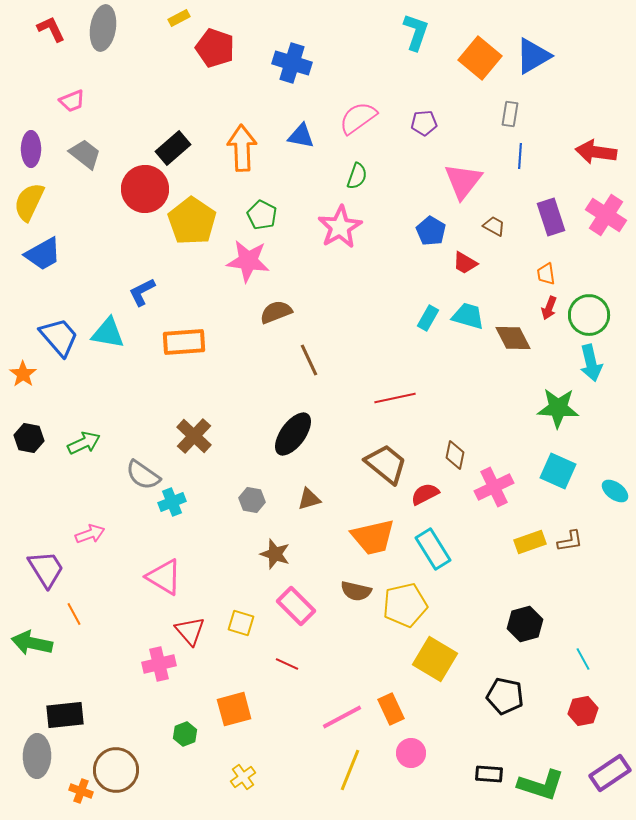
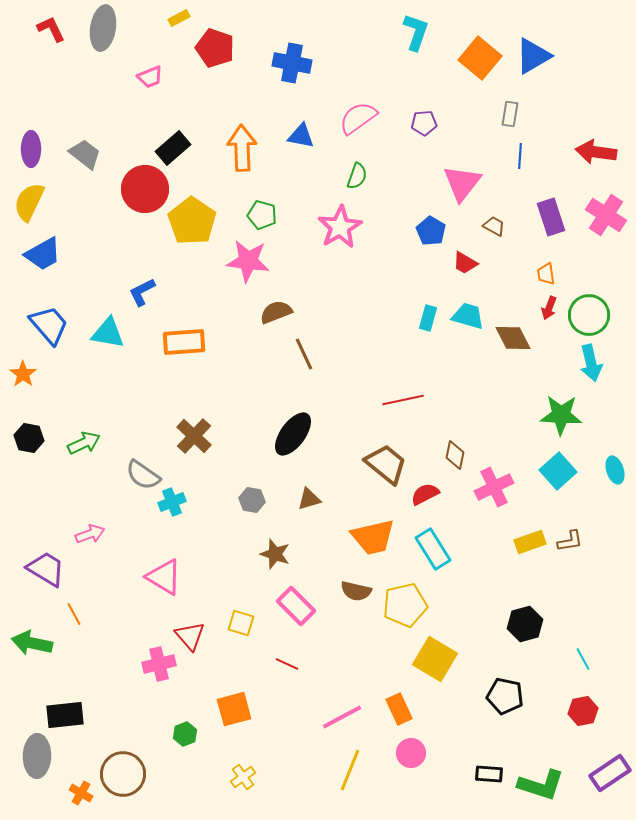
blue cross at (292, 63): rotated 6 degrees counterclockwise
pink trapezoid at (72, 101): moved 78 px right, 24 px up
pink triangle at (463, 181): moved 1 px left, 2 px down
green pentagon at (262, 215): rotated 12 degrees counterclockwise
cyan rectangle at (428, 318): rotated 15 degrees counterclockwise
blue trapezoid at (59, 337): moved 10 px left, 12 px up
brown line at (309, 360): moved 5 px left, 6 px up
red line at (395, 398): moved 8 px right, 2 px down
green star at (558, 408): moved 3 px right, 7 px down
cyan square at (558, 471): rotated 24 degrees clockwise
cyan ellipse at (615, 491): moved 21 px up; rotated 36 degrees clockwise
purple trapezoid at (46, 569): rotated 27 degrees counterclockwise
red triangle at (190, 631): moved 5 px down
orange rectangle at (391, 709): moved 8 px right
brown circle at (116, 770): moved 7 px right, 4 px down
orange cross at (81, 791): moved 2 px down; rotated 10 degrees clockwise
